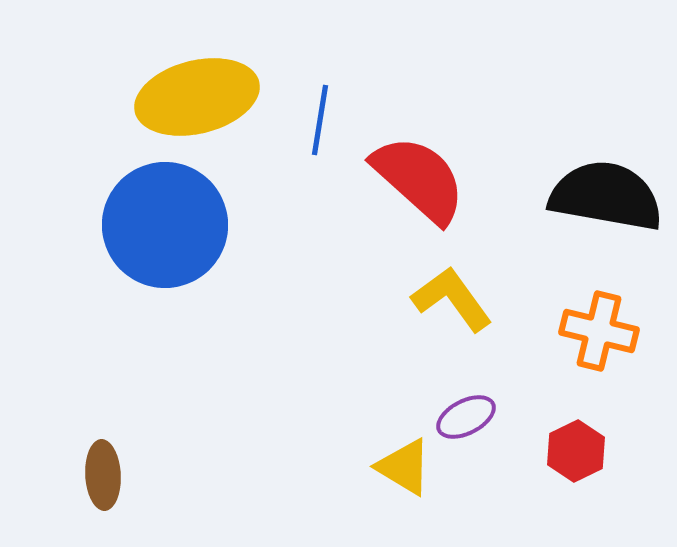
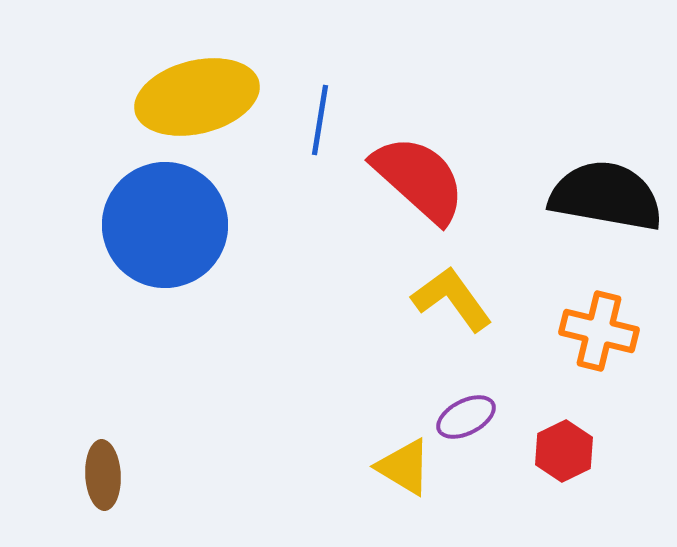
red hexagon: moved 12 px left
